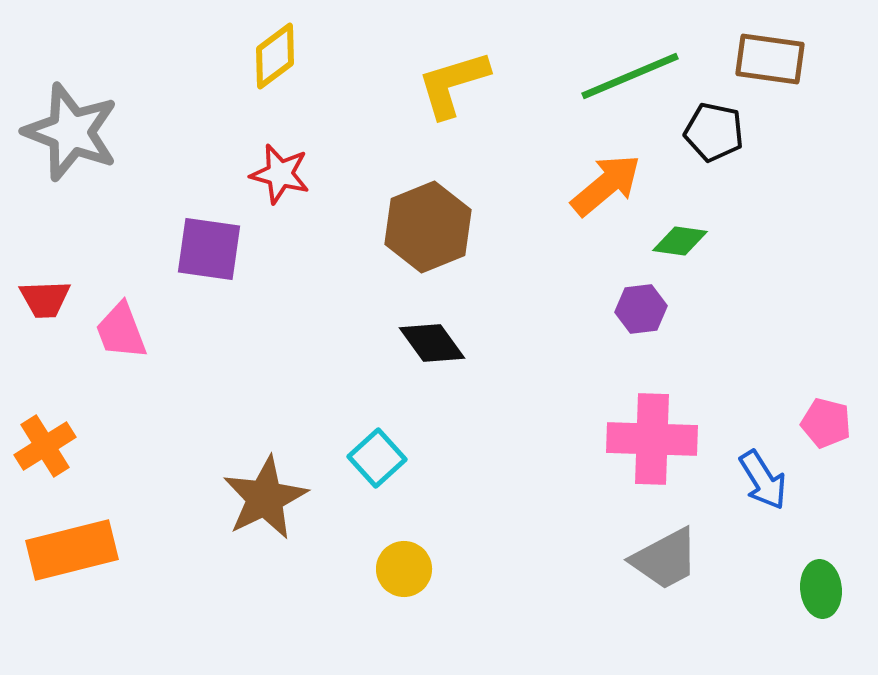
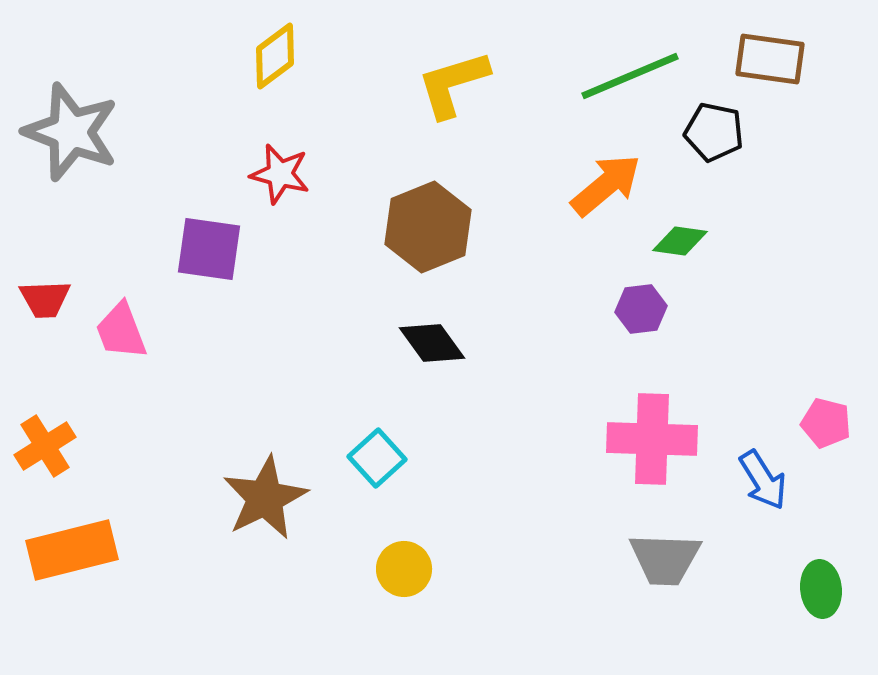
gray trapezoid: rotated 30 degrees clockwise
